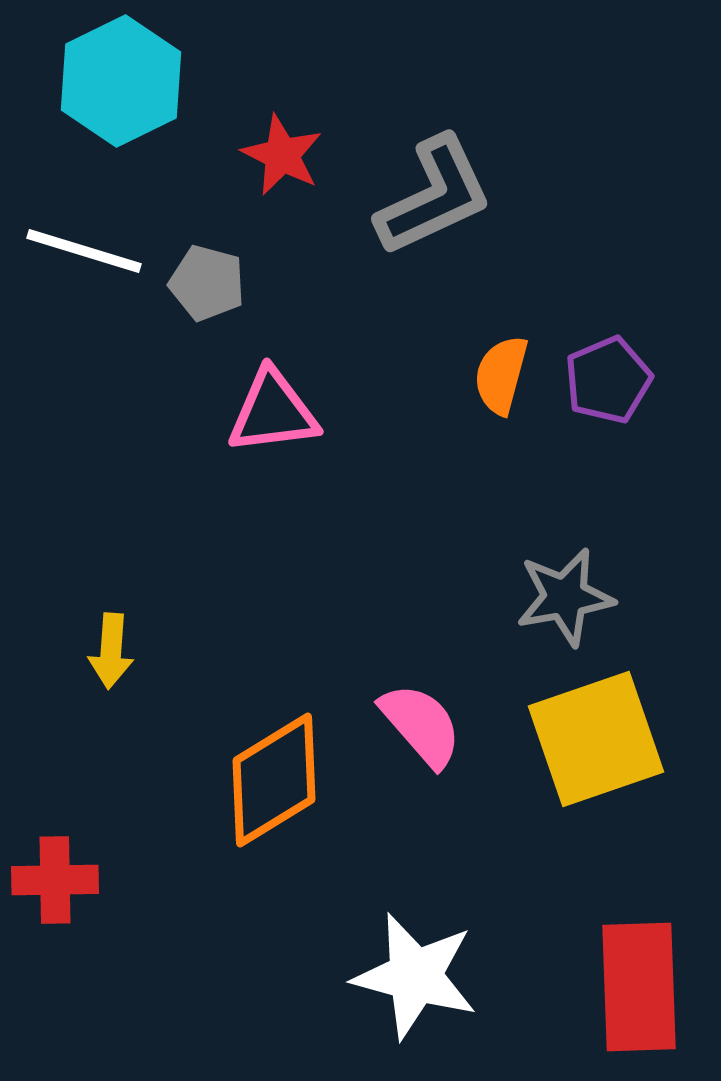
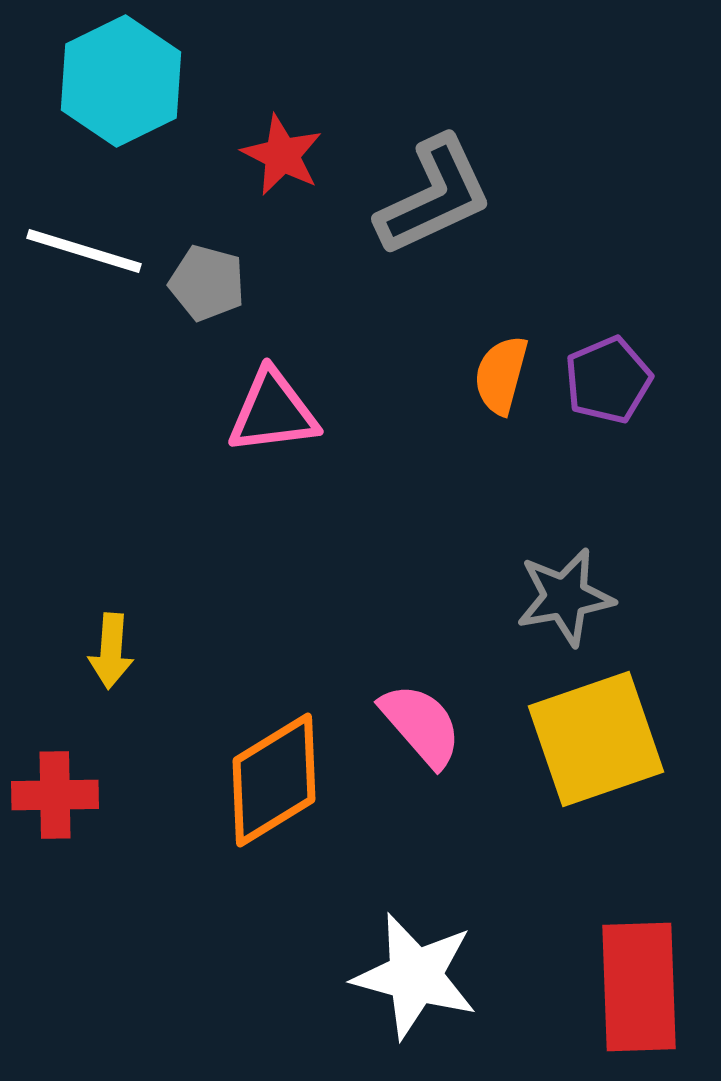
red cross: moved 85 px up
